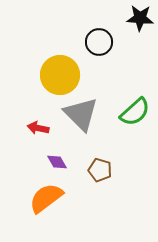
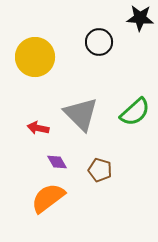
yellow circle: moved 25 px left, 18 px up
orange semicircle: moved 2 px right
